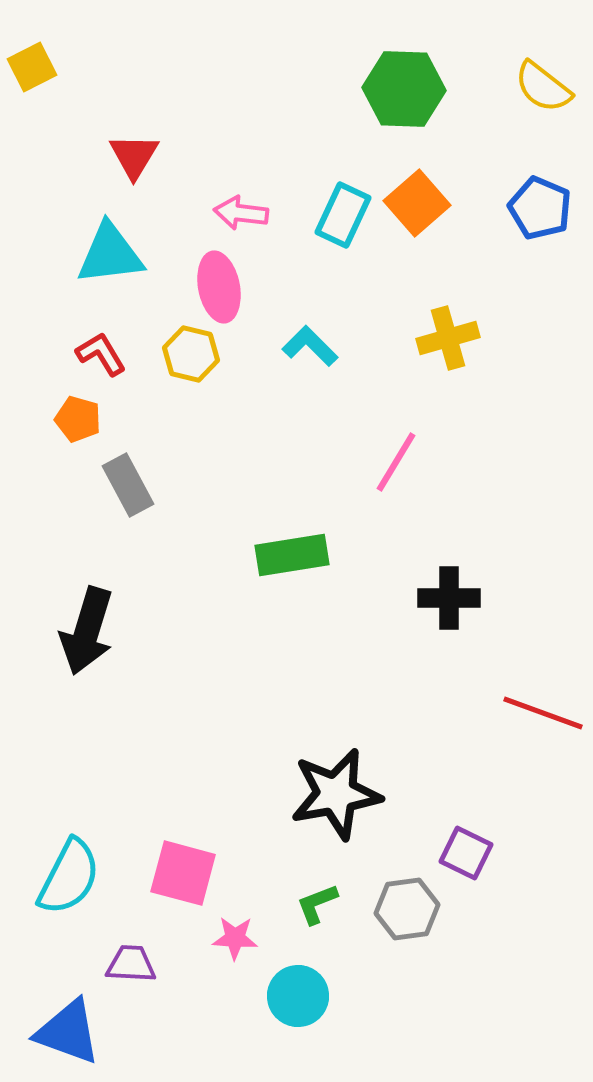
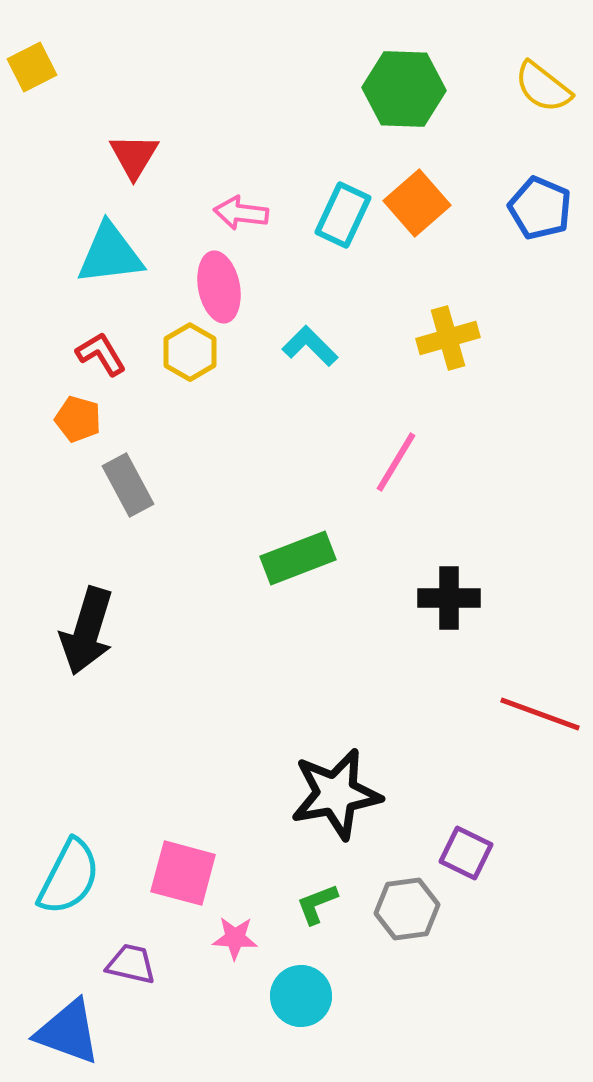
yellow hexagon: moved 1 px left, 2 px up; rotated 16 degrees clockwise
green rectangle: moved 6 px right, 3 px down; rotated 12 degrees counterclockwise
red line: moved 3 px left, 1 px down
purple trapezoid: rotated 10 degrees clockwise
cyan circle: moved 3 px right
